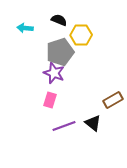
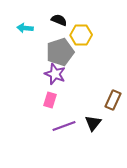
purple star: moved 1 px right, 1 px down
brown rectangle: rotated 36 degrees counterclockwise
black triangle: rotated 30 degrees clockwise
